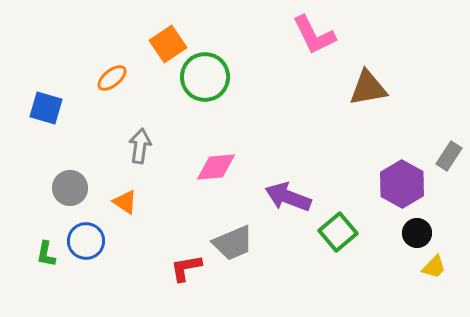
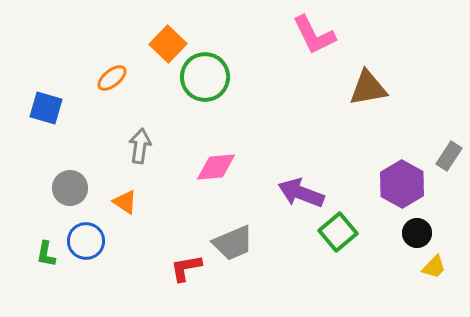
orange square: rotated 12 degrees counterclockwise
purple arrow: moved 13 px right, 4 px up
